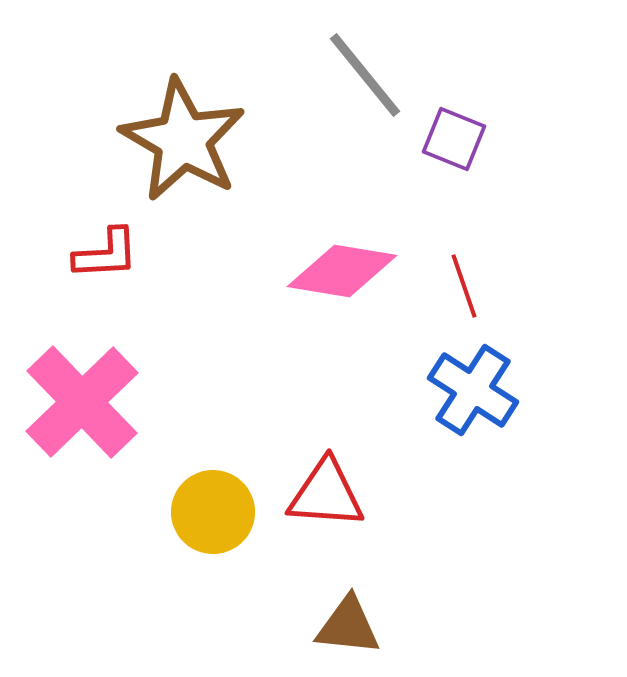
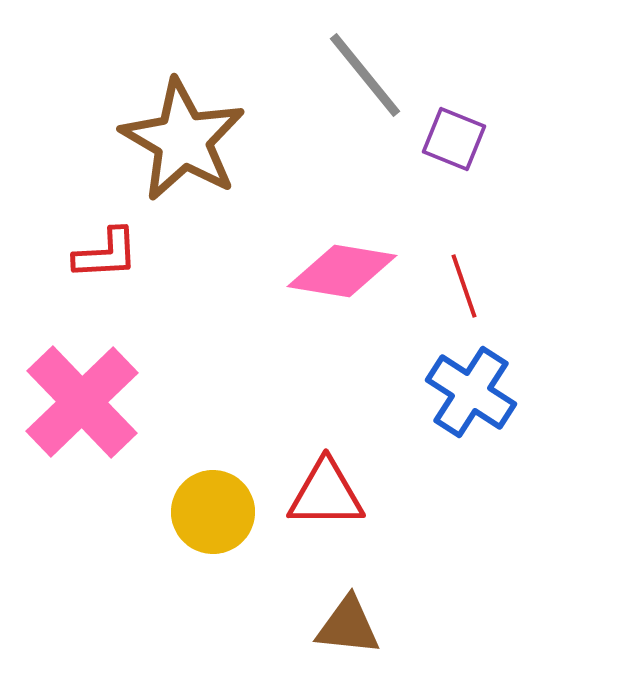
blue cross: moved 2 px left, 2 px down
red triangle: rotated 4 degrees counterclockwise
